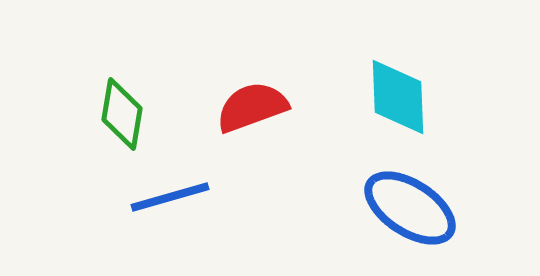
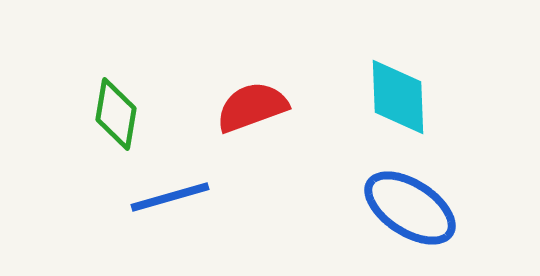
green diamond: moved 6 px left
